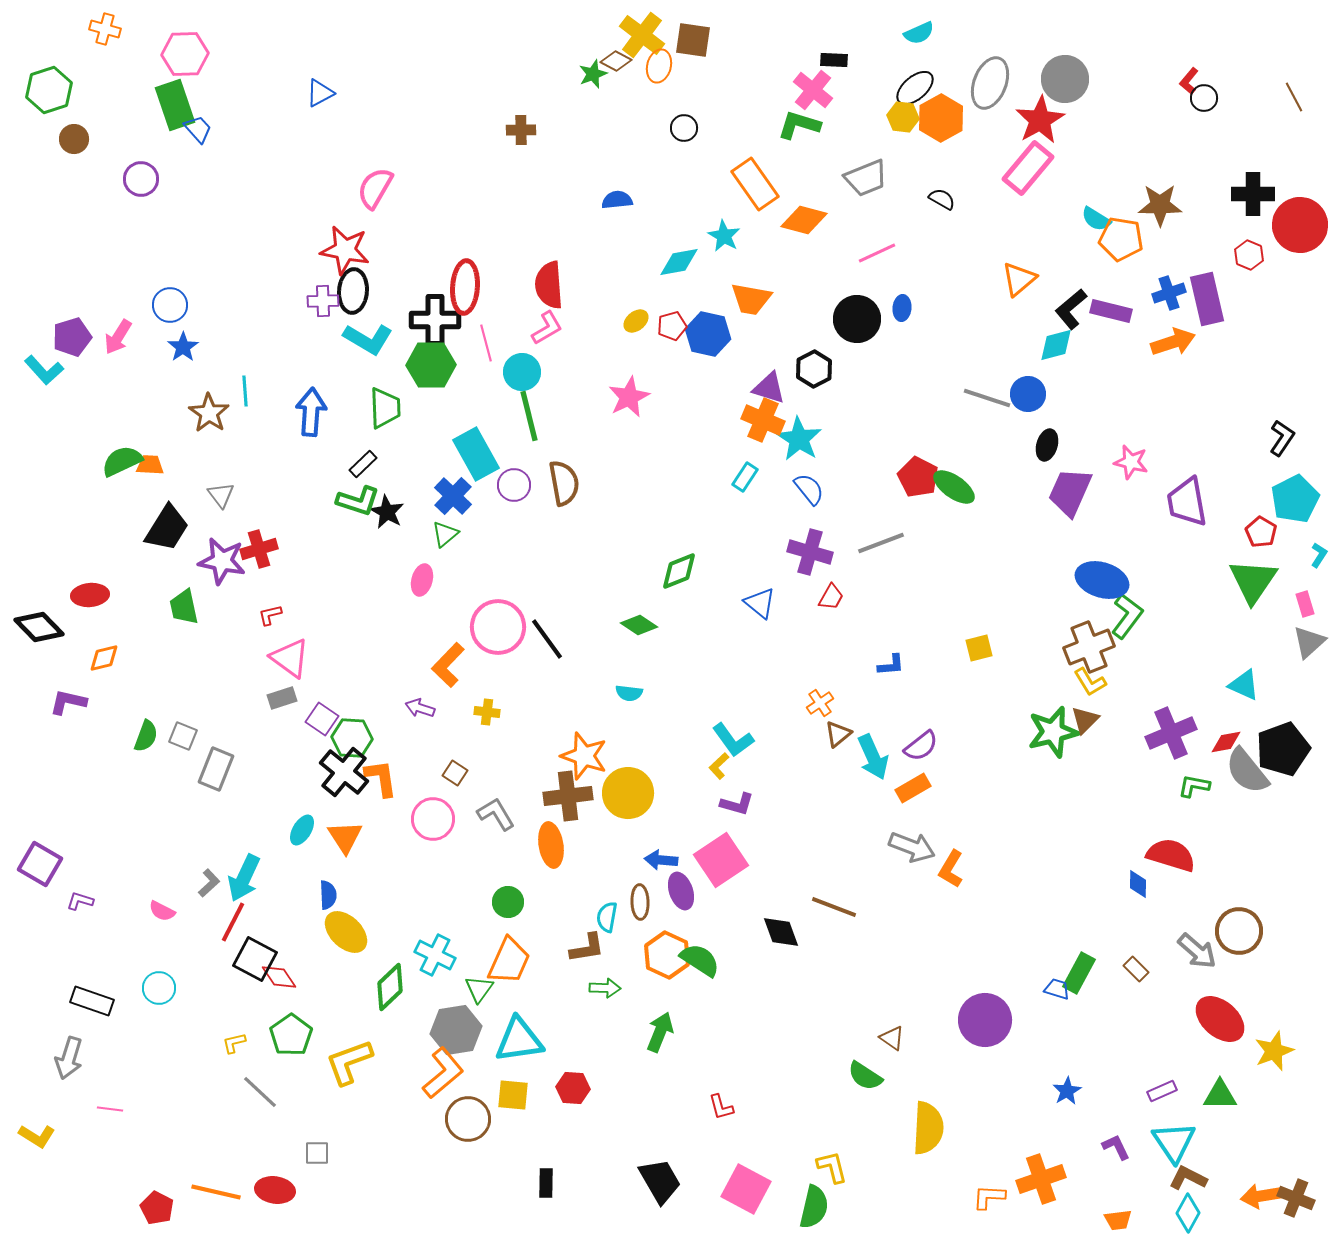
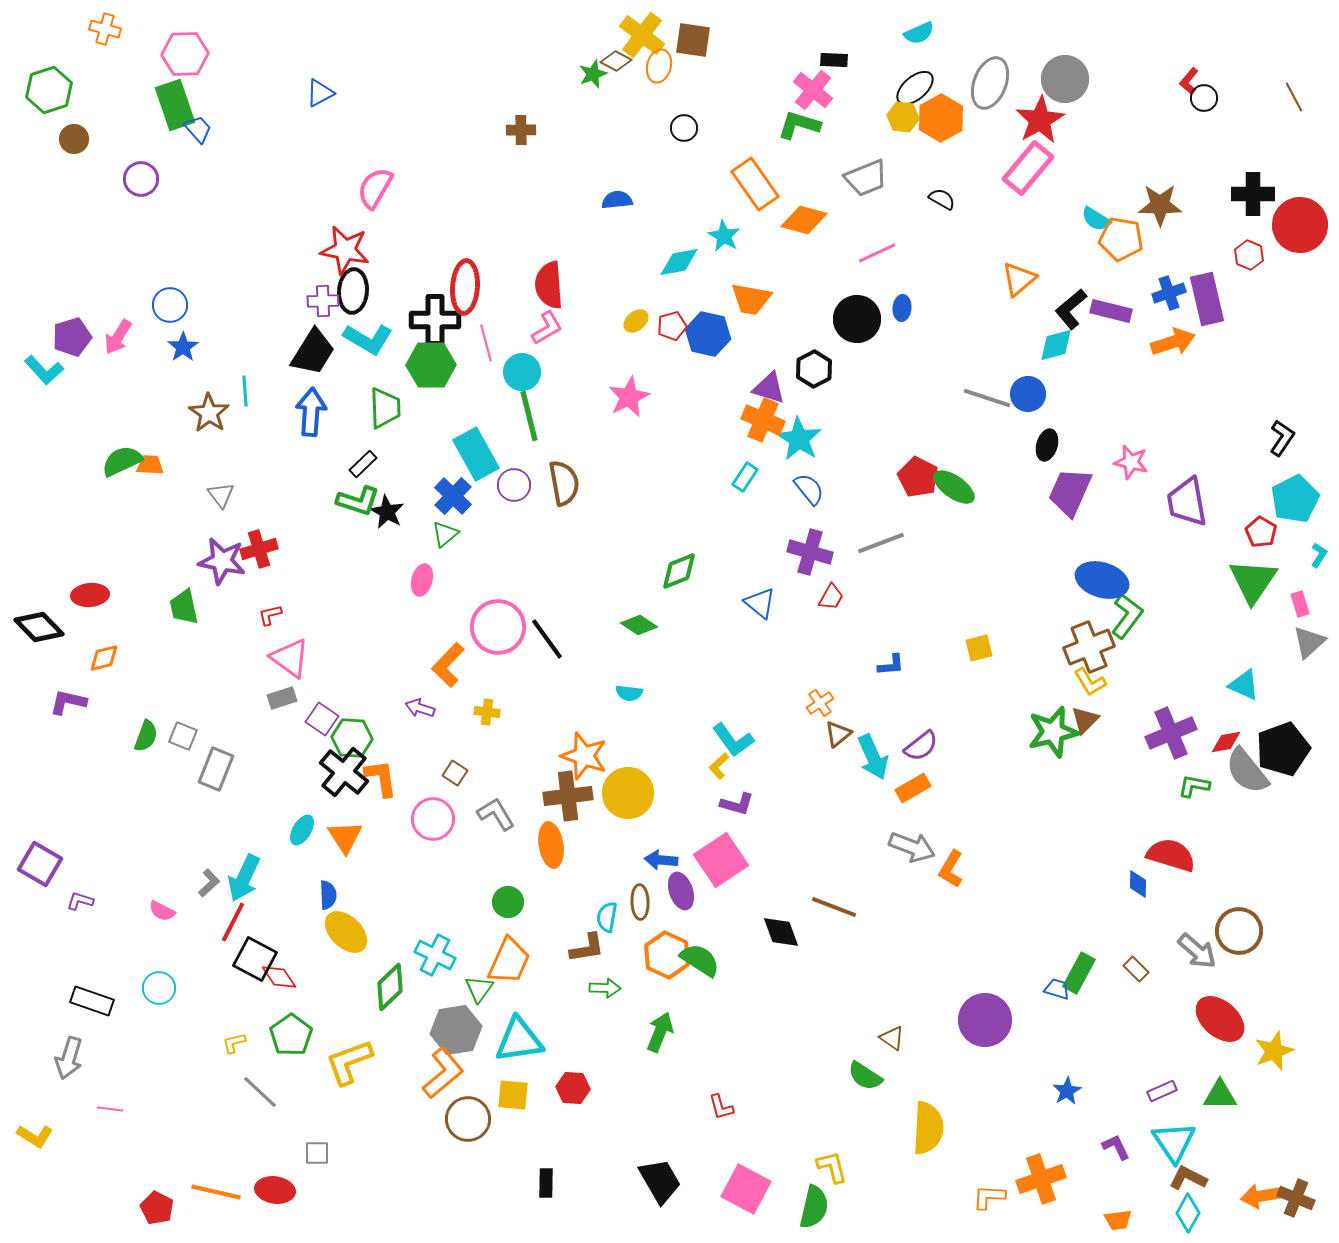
black trapezoid at (167, 528): moved 146 px right, 176 px up
pink rectangle at (1305, 604): moved 5 px left
yellow L-shape at (37, 1136): moved 2 px left
